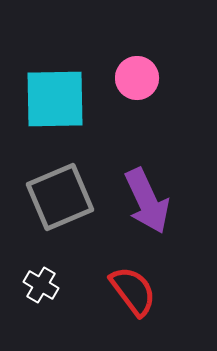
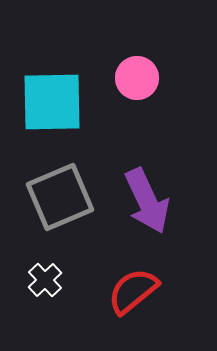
cyan square: moved 3 px left, 3 px down
white cross: moved 4 px right, 5 px up; rotated 16 degrees clockwise
red semicircle: rotated 92 degrees counterclockwise
